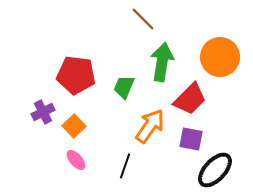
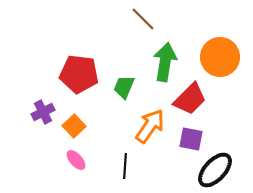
green arrow: moved 3 px right
red pentagon: moved 3 px right, 1 px up
black line: rotated 15 degrees counterclockwise
